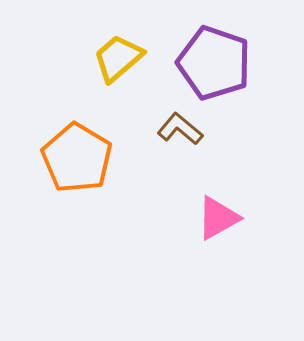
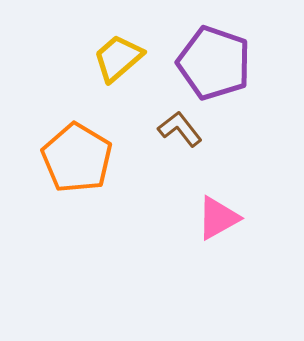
brown L-shape: rotated 12 degrees clockwise
